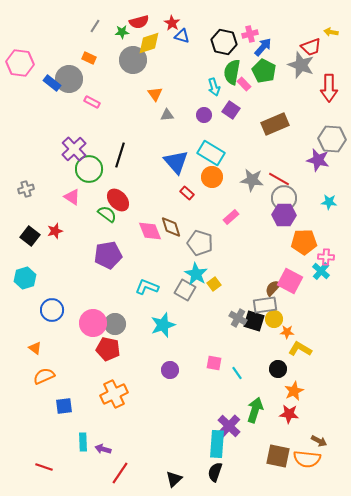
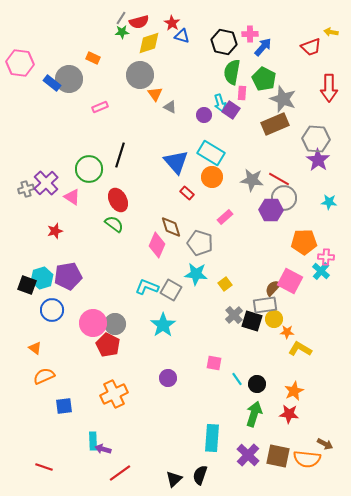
gray line at (95, 26): moved 26 px right, 8 px up
pink cross at (250, 34): rotated 14 degrees clockwise
orange rectangle at (89, 58): moved 4 px right
gray circle at (133, 60): moved 7 px right, 15 px down
gray star at (301, 65): moved 18 px left, 34 px down
green pentagon at (264, 71): moved 8 px down
pink rectangle at (244, 84): moved 2 px left, 9 px down; rotated 48 degrees clockwise
cyan arrow at (214, 87): moved 6 px right, 16 px down
pink rectangle at (92, 102): moved 8 px right, 5 px down; rotated 49 degrees counterclockwise
gray triangle at (167, 115): moved 3 px right, 8 px up; rotated 32 degrees clockwise
gray hexagon at (332, 139): moved 16 px left
purple cross at (74, 149): moved 28 px left, 34 px down
purple star at (318, 160): rotated 20 degrees clockwise
red ellipse at (118, 200): rotated 15 degrees clockwise
green semicircle at (107, 214): moved 7 px right, 10 px down
purple hexagon at (284, 215): moved 13 px left, 5 px up
pink rectangle at (231, 217): moved 6 px left
pink diamond at (150, 231): moved 7 px right, 14 px down; rotated 45 degrees clockwise
black square at (30, 236): moved 3 px left, 49 px down; rotated 18 degrees counterclockwise
purple pentagon at (108, 255): moved 40 px left, 21 px down
cyan star at (196, 274): rotated 25 degrees counterclockwise
cyan hexagon at (25, 278): moved 17 px right
yellow square at (214, 284): moved 11 px right
gray square at (185, 290): moved 14 px left
gray cross at (238, 318): moved 4 px left, 3 px up; rotated 18 degrees clockwise
black square at (254, 321): moved 2 px left
cyan star at (163, 325): rotated 15 degrees counterclockwise
red pentagon at (108, 349): moved 4 px up; rotated 15 degrees clockwise
black circle at (278, 369): moved 21 px left, 15 px down
purple circle at (170, 370): moved 2 px left, 8 px down
cyan line at (237, 373): moved 6 px down
green arrow at (255, 410): moved 1 px left, 4 px down
purple cross at (229, 426): moved 19 px right, 29 px down
brown arrow at (319, 441): moved 6 px right, 3 px down
cyan rectangle at (83, 442): moved 10 px right, 1 px up
cyan rectangle at (217, 444): moved 5 px left, 6 px up
black semicircle at (215, 472): moved 15 px left, 3 px down
red line at (120, 473): rotated 20 degrees clockwise
